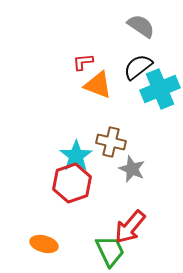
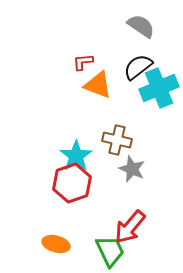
cyan cross: moved 1 px left, 1 px up
brown cross: moved 6 px right, 2 px up
orange ellipse: moved 12 px right
